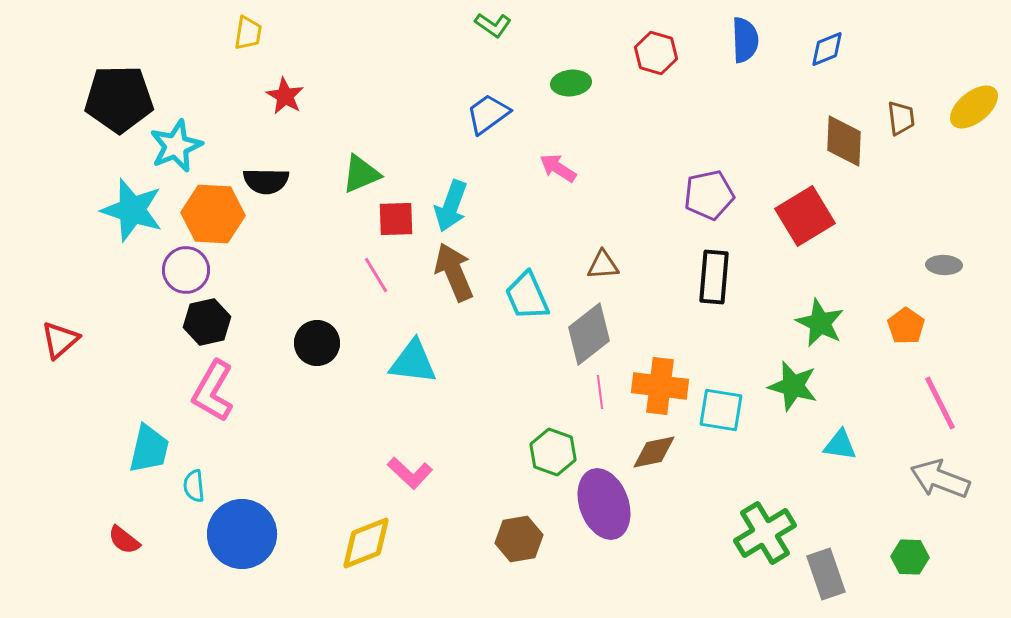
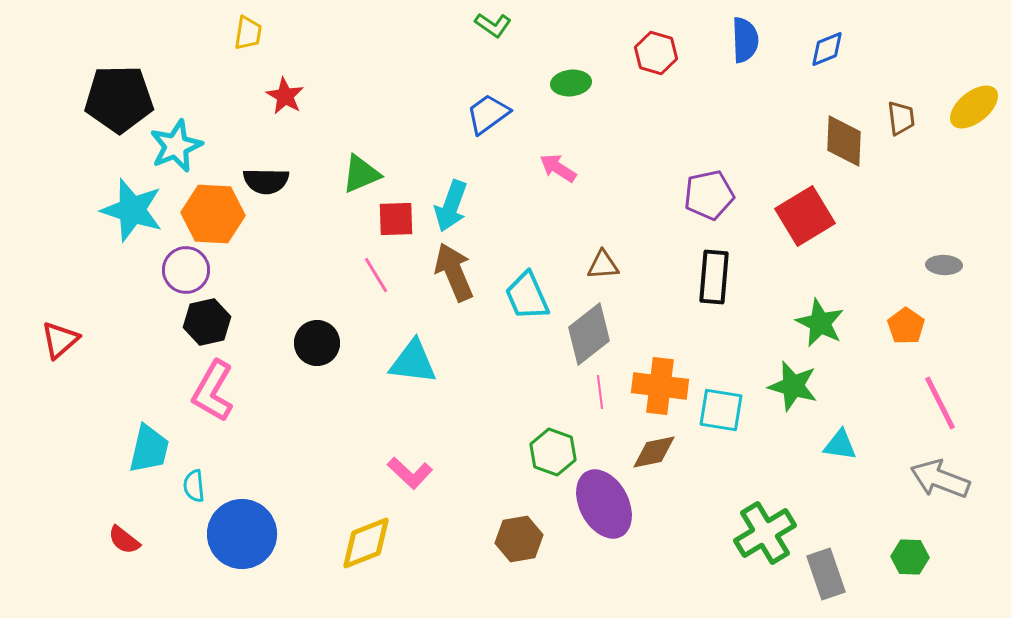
purple ellipse at (604, 504): rotated 8 degrees counterclockwise
